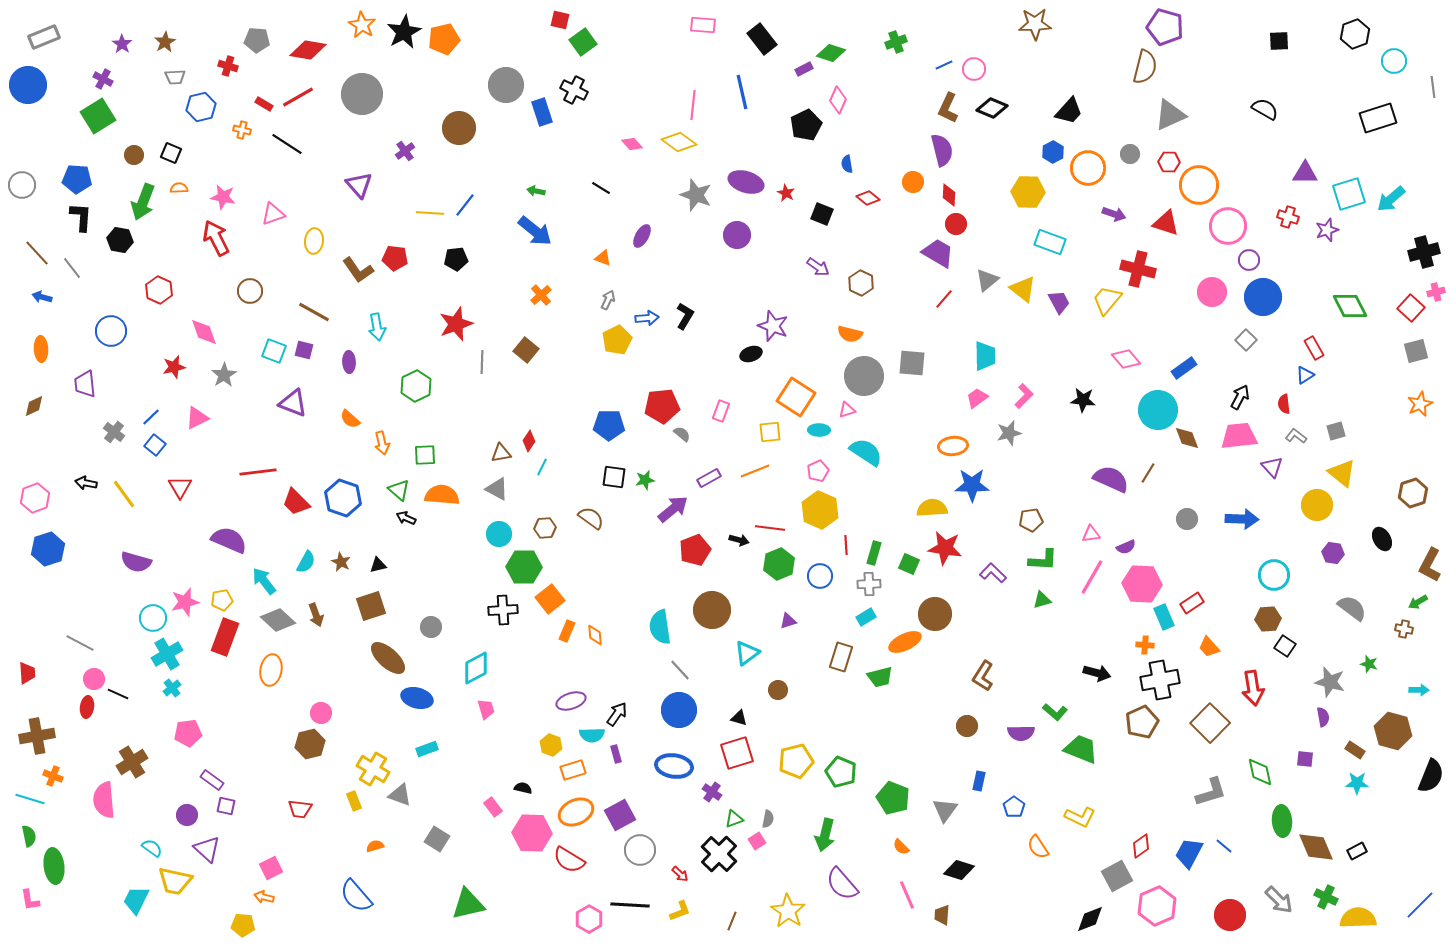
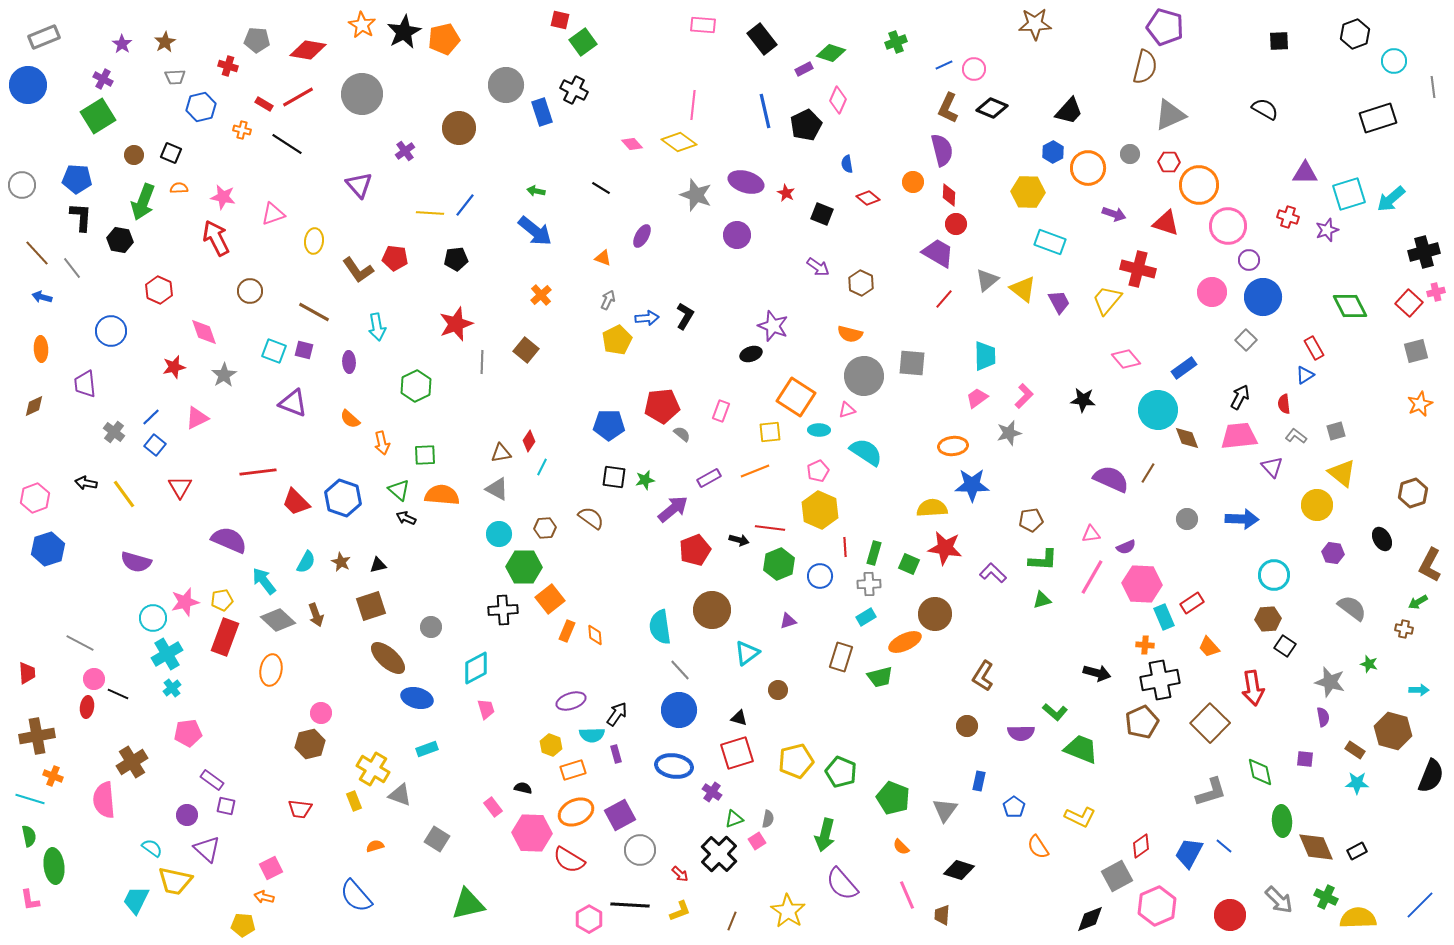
blue line at (742, 92): moved 23 px right, 19 px down
red square at (1411, 308): moved 2 px left, 5 px up
red line at (846, 545): moved 1 px left, 2 px down
